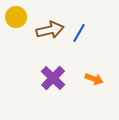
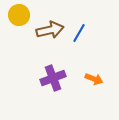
yellow circle: moved 3 px right, 2 px up
purple cross: rotated 25 degrees clockwise
